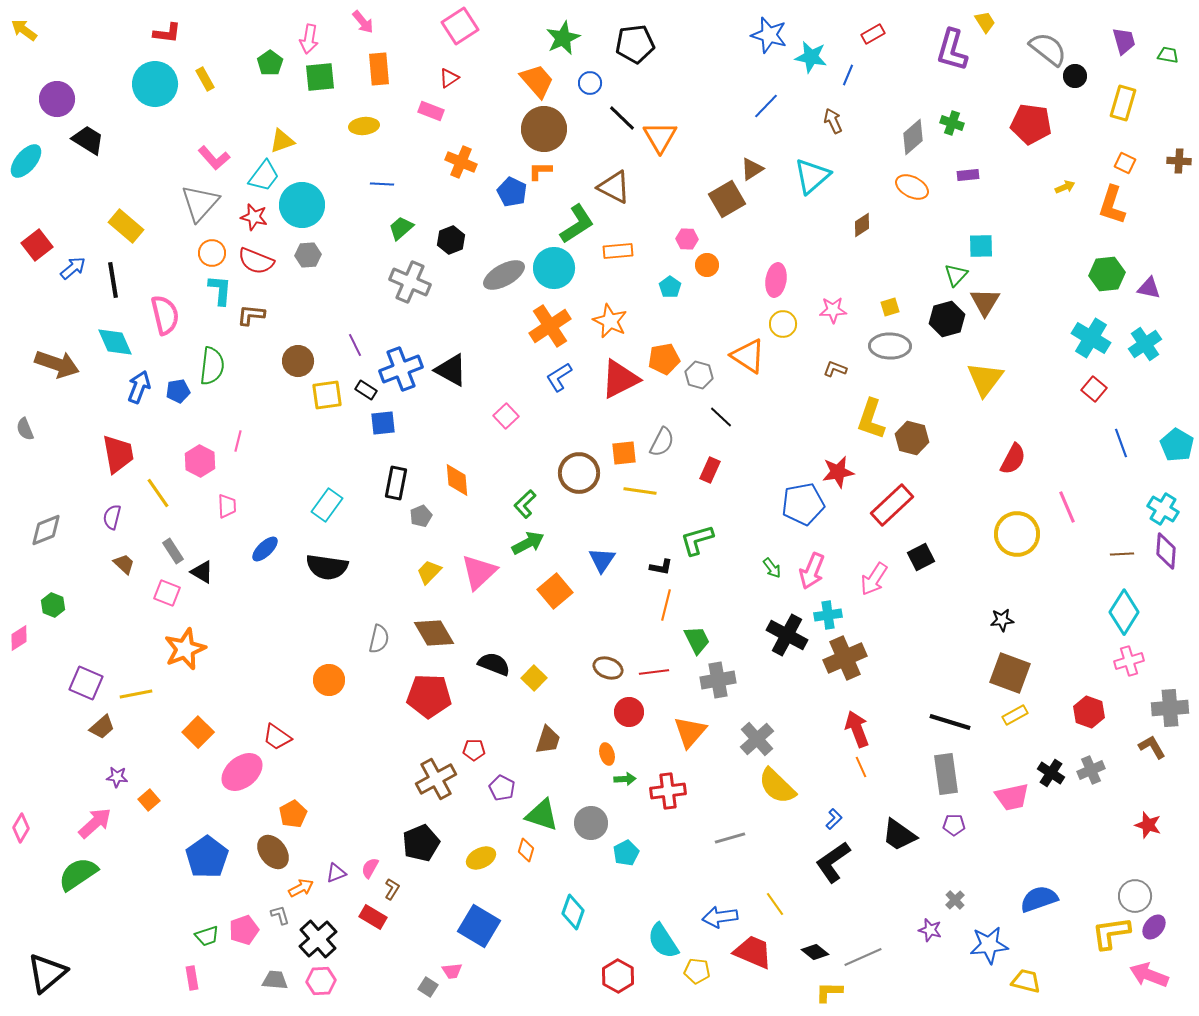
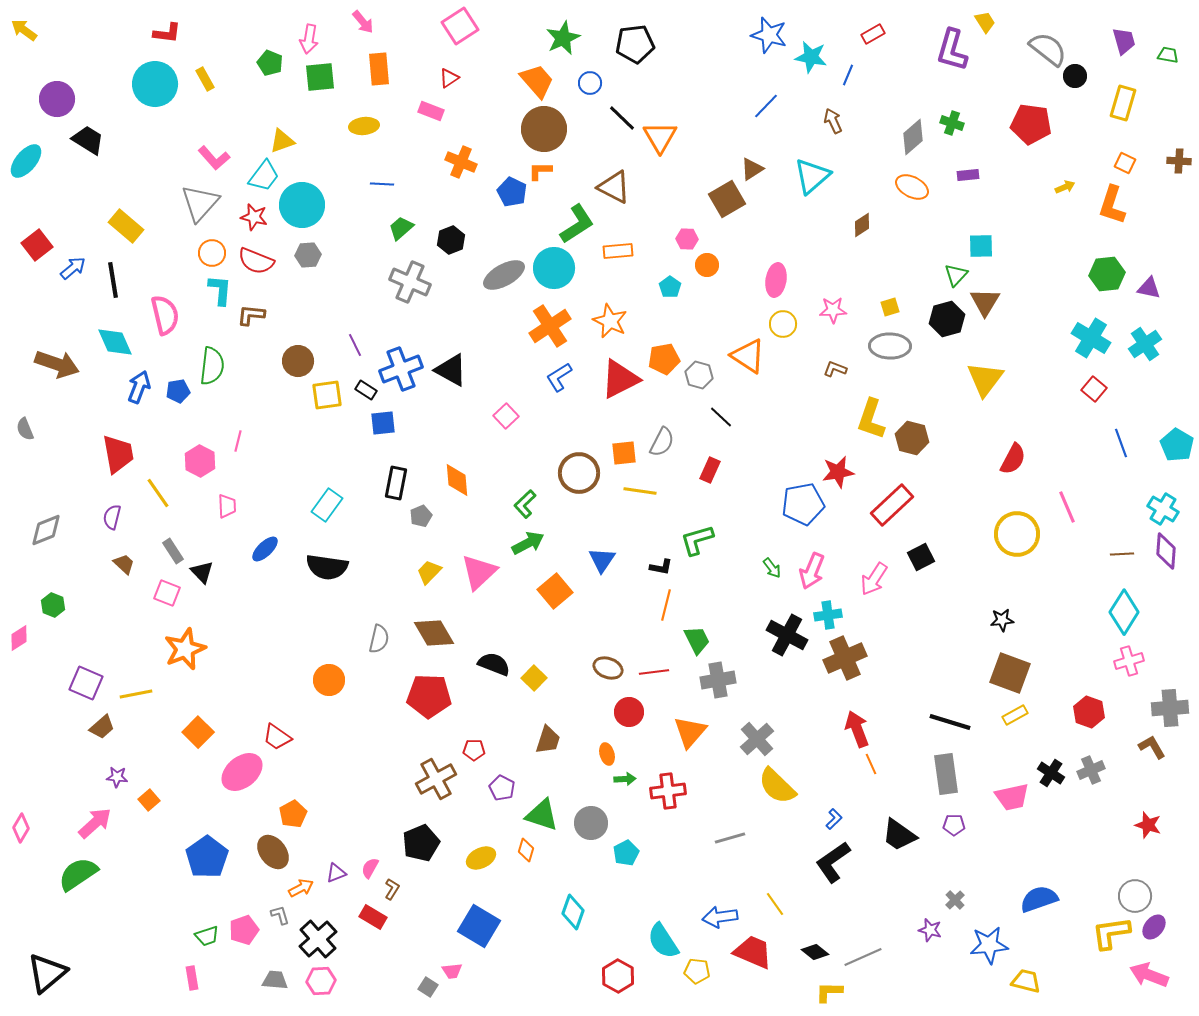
green pentagon at (270, 63): rotated 15 degrees counterclockwise
black triangle at (202, 572): rotated 15 degrees clockwise
orange line at (861, 767): moved 10 px right, 3 px up
